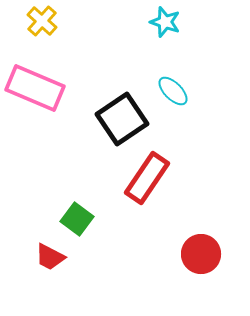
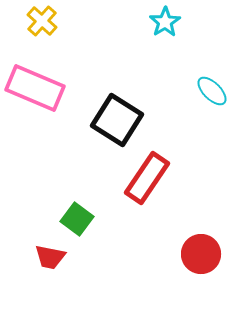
cyan star: rotated 20 degrees clockwise
cyan ellipse: moved 39 px right
black square: moved 5 px left, 1 px down; rotated 24 degrees counterclockwise
red trapezoid: rotated 16 degrees counterclockwise
